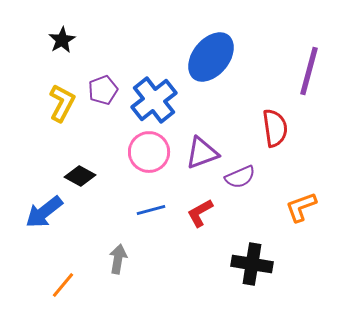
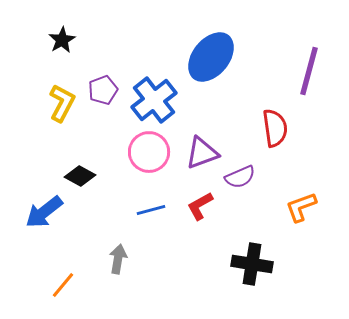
red L-shape: moved 7 px up
